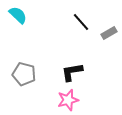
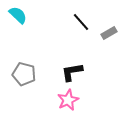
pink star: rotated 10 degrees counterclockwise
